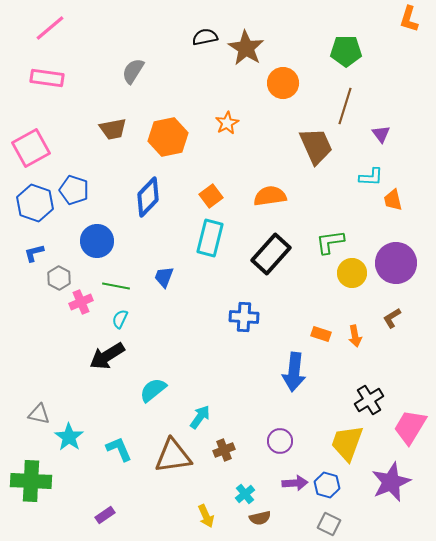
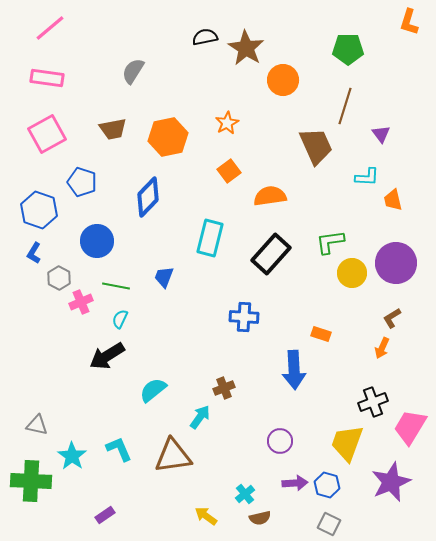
orange L-shape at (409, 19): moved 3 px down
green pentagon at (346, 51): moved 2 px right, 2 px up
orange circle at (283, 83): moved 3 px up
pink square at (31, 148): moved 16 px right, 14 px up
cyan L-shape at (371, 177): moved 4 px left
blue pentagon at (74, 190): moved 8 px right, 8 px up
orange square at (211, 196): moved 18 px right, 25 px up
blue hexagon at (35, 203): moved 4 px right, 7 px down
blue L-shape at (34, 253): rotated 45 degrees counterclockwise
orange arrow at (355, 336): moved 27 px right, 12 px down; rotated 35 degrees clockwise
blue arrow at (294, 372): moved 2 px up; rotated 9 degrees counterclockwise
black cross at (369, 400): moved 4 px right, 2 px down; rotated 12 degrees clockwise
gray triangle at (39, 414): moved 2 px left, 11 px down
cyan star at (69, 437): moved 3 px right, 19 px down
brown cross at (224, 450): moved 62 px up
yellow arrow at (206, 516): rotated 150 degrees clockwise
